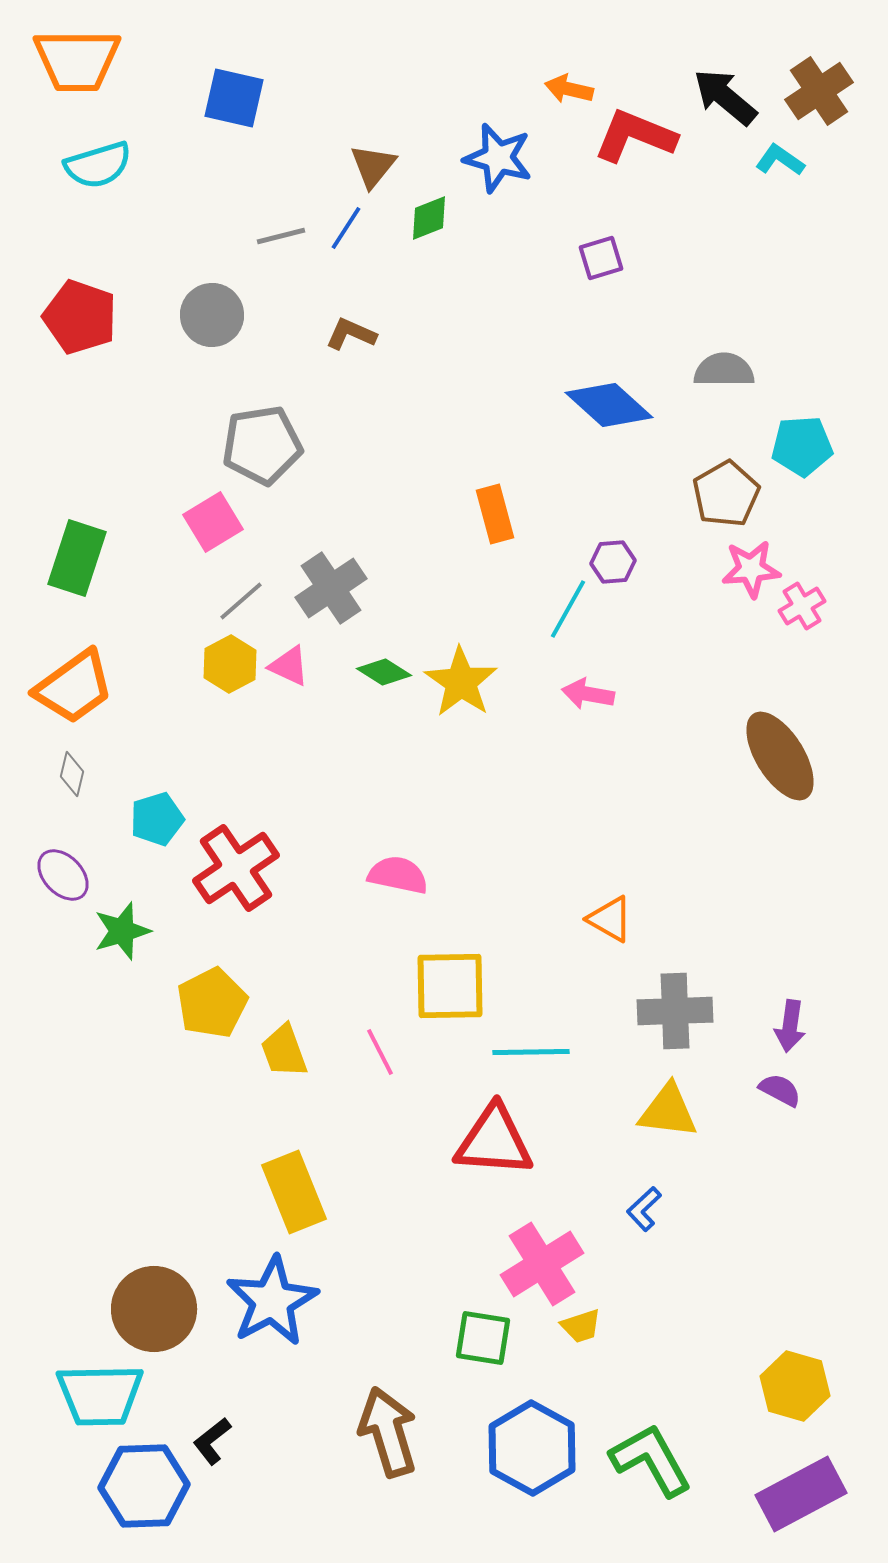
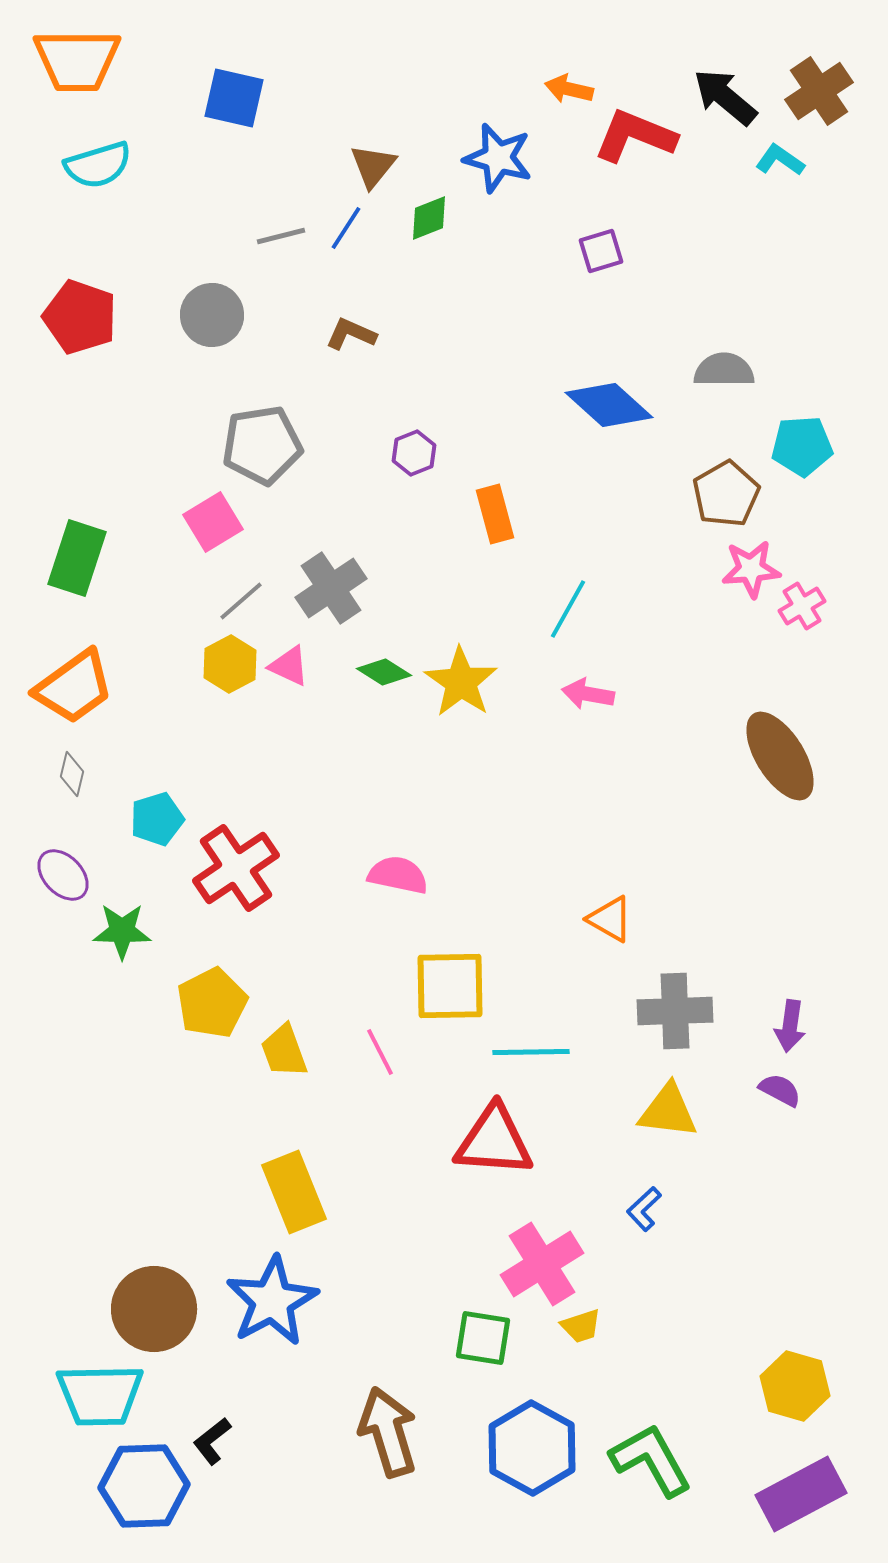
purple square at (601, 258): moved 7 px up
purple hexagon at (613, 562): moved 199 px left, 109 px up; rotated 18 degrees counterclockwise
green star at (122, 931): rotated 18 degrees clockwise
